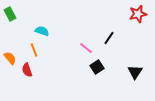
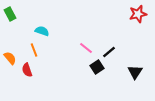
black line: moved 14 px down; rotated 16 degrees clockwise
